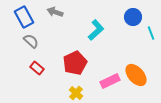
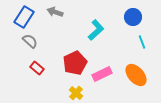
blue rectangle: rotated 60 degrees clockwise
cyan line: moved 9 px left, 9 px down
gray semicircle: moved 1 px left
pink rectangle: moved 8 px left, 7 px up
